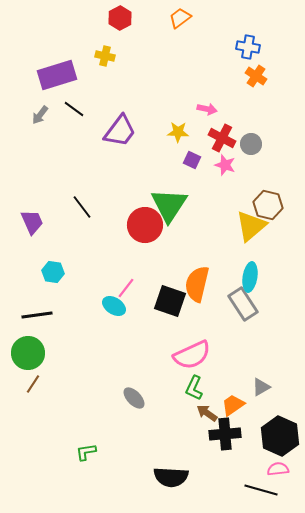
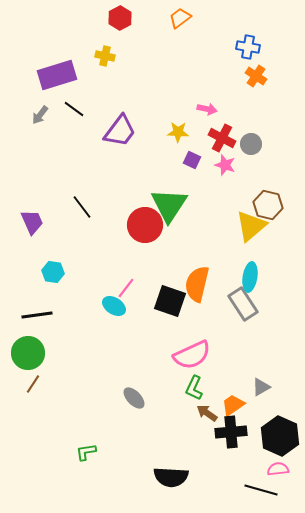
black cross at (225, 434): moved 6 px right, 2 px up
